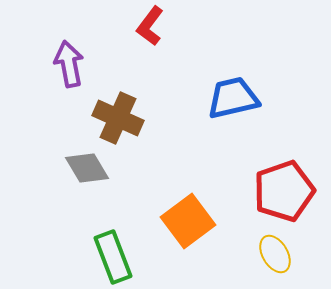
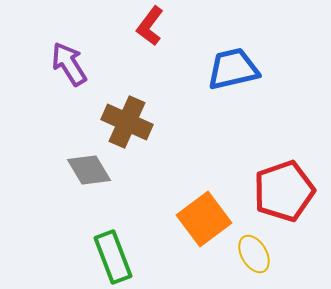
purple arrow: rotated 21 degrees counterclockwise
blue trapezoid: moved 29 px up
brown cross: moved 9 px right, 4 px down
gray diamond: moved 2 px right, 2 px down
orange square: moved 16 px right, 2 px up
yellow ellipse: moved 21 px left
